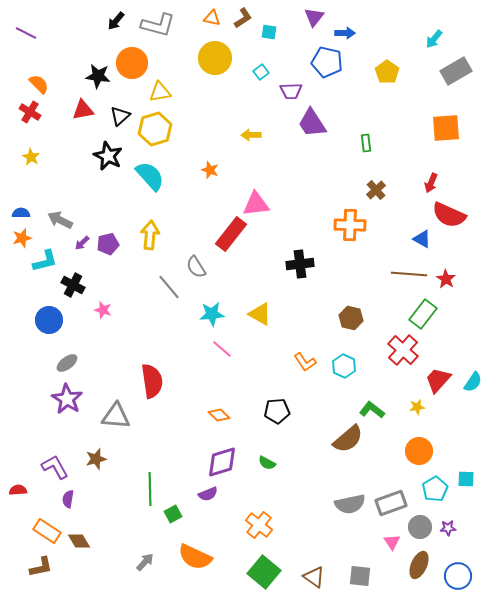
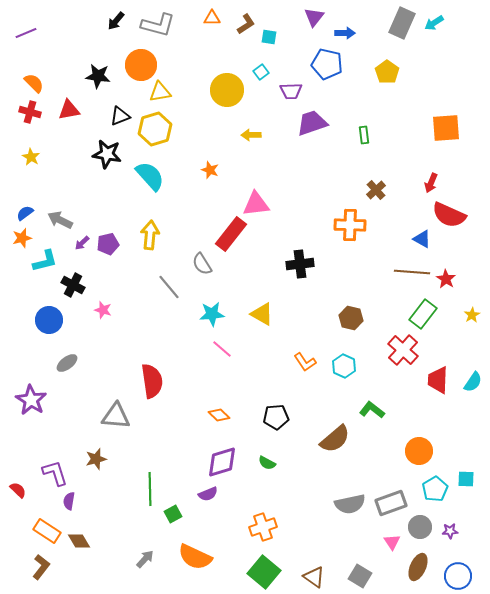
orange triangle at (212, 18): rotated 12 degrees counterclockwise
brown L-shape at (243, 18): moved 3 px right, 6 px down
cyan square at (269, 32): moved 5 px down
purple line at (26, 33): rotated 50 degrees counterclockwise
cyan arrow at (434, 39): moved 16 px up; rotated 18 degrees clockwise
yellow circle at (215, 58): moved 12 px right, 32 px down
blue pentagon at (327, 62): moved 2 px down
orange circle at (132, 63): moved 9 px right, 2 px down
gray rectangle at (456, 71): moved 54 px left, 48 px up; rotated 36 degrees counterclockwise
orange semicircle at (39, 84): moved 5 px left, 1 px up
red triangle at (83, 110): moved 14 px left
red cross at (30, 112): rotated 15 degrees counterclockwise
black triangle at (120, 116): rotated 20 degrees clockwise
purple trapezoid at (312, 123): rotated 104 degrees clockwise
green rectangle at (366, 143): moved 2 px left, 8 px up
black star at (108, 156): moved 1 px left, 2 px up; rotated 16 degrees counterclockwise
blue semicircle at (21, 213): moved 4 px right; rotated 36 degrees counterclockwise
gray semicircle at (196, 267): moved 6 px right, 3 px up
brown line at (409, 274): moved 3 px right, 2 px up
yellow triangle at (260, 314): moved 2 px right
red trapezoid at (438, 380): rotated 40 degrees counterclockwise
purple star at (67, 399): moved 36 px left, 1 px down
yellow star at (417, 407): moved 55 px right, 92 px up; rotated 21 degrees counterclockwise
black pentagon at (277, 411): moved 1 px left, 6 px down
brown semicircle at (348, 439): moved 13 px left
purple L-shape at (55, 467): moved 6 px down; rotated 12 degrees clockwise
red semicircle at (18, 490): rotated 48 degrees clockwise
purple semicircle at (68, 499): moved 1 px right, 2 px down
orange cross at (259, 525): moved 4 px right, 2 px down; rotated 32 degrees clockwise
purple star at (448, 528): moved 2 px right, 3 px down
gray arrow at (145, 562): moved 3 px up
brown ellipse at (419, 565): moved 1 px left, 2 px down
brown L-shape at (41, 567): rotated 40 degrees counterclockwise
gray square at (360, 576): rotated 25 degrees clockwise
